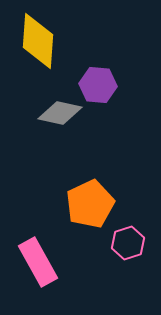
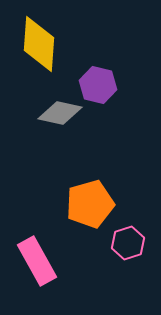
yellow diamond: moved 1 px right, 3 px down
purple hexagon: rotated 9 degrees clockwise
orange pentagon: rotated 9 degrees clockwise
pink rectangle: moved 1 px left, 1 px up
